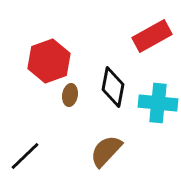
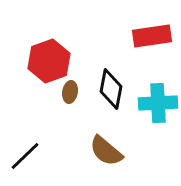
red rectangle: rotated 21 degrees clockwise
black diamond: moved 2 px left, 2 px down
brown ellipse: moved 3 px up
cyan cross: rotated 9 degrees counterclockwise
brown semicircle: rotated 93 degrees counterclockwise
